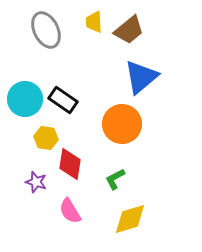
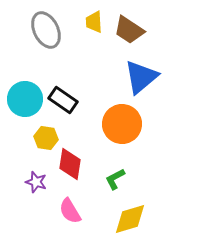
brown trapezoid: rotated 72 degrees clockwise
